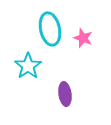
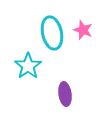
cyan ellipse: moved 2 px right, 4 px down
pink star: moved 8 px up
